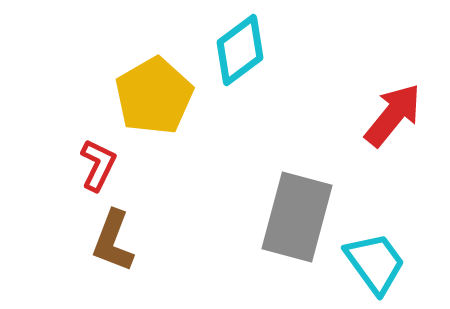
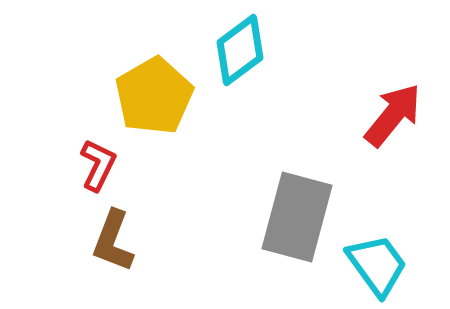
cyan trapezoid: moved 2 px right, 2 px down
